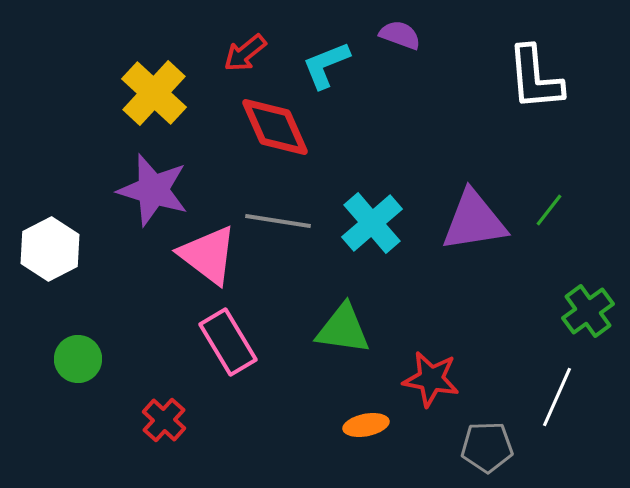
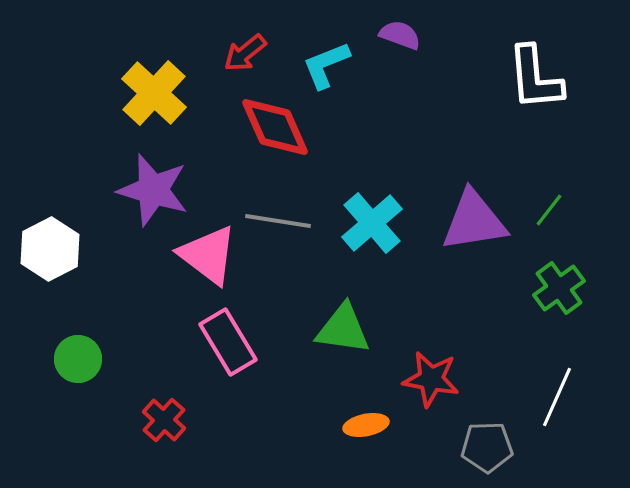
green cross: moved 29 px left, 23 px up
